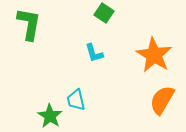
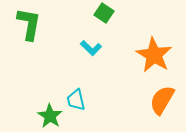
cyan L-shape: moved 3 px left, 5 px up; rotated 30 degrees counterclockwise
